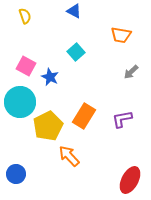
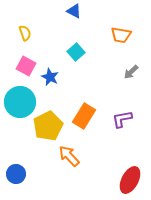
yellow semicircle: moved 17 px down
